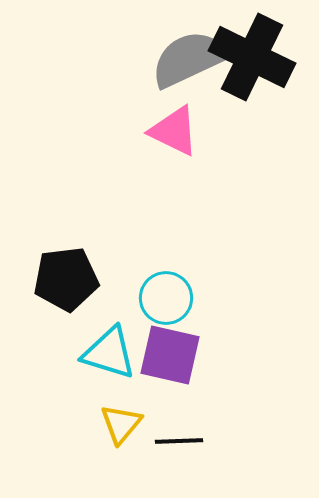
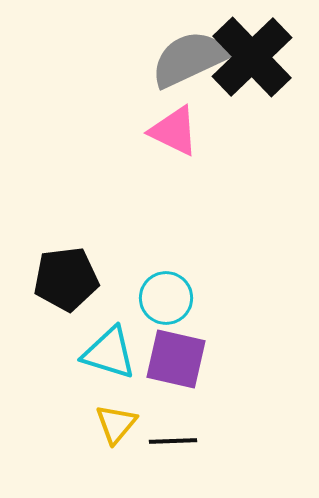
black cross: rotated 20 degrees clockwise
purple square: moved 6 px right, 4 px down
yellow triangle: moved 5 px left
black line: moved 6 px left
